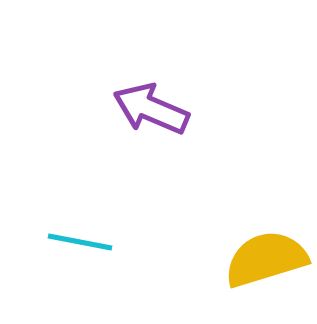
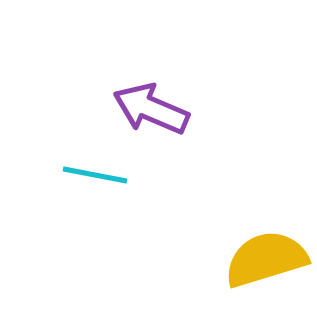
cyan line: moved 15 px right, 67 px up
